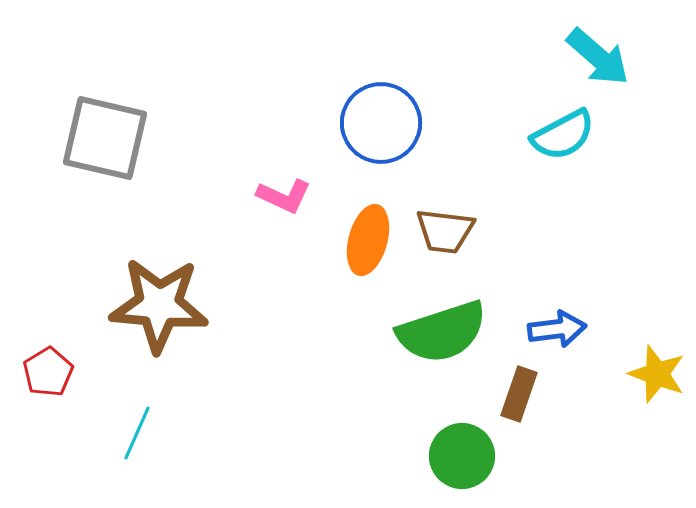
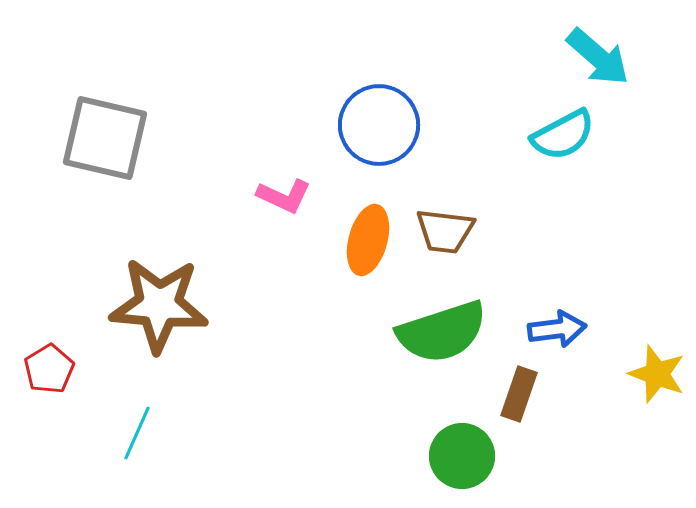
blue circle: moved 2 px left, 2 px down
red pentagon: moved 1 px right, 3 px up
